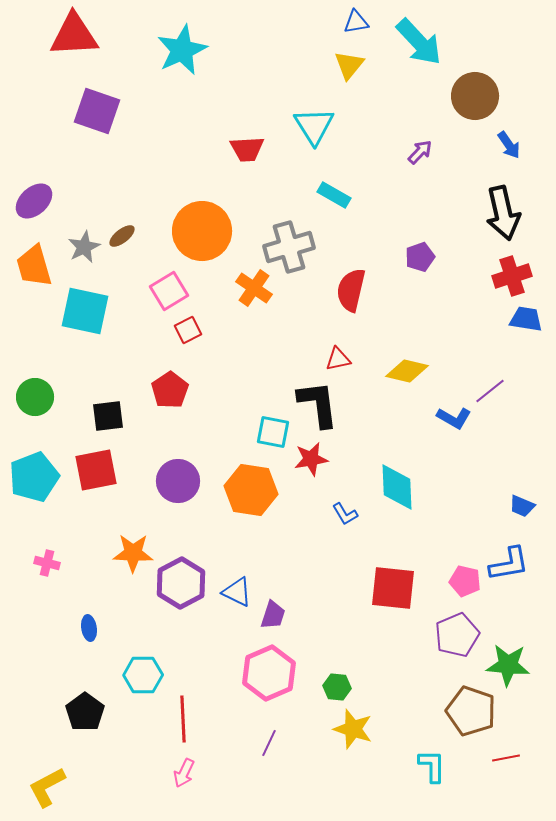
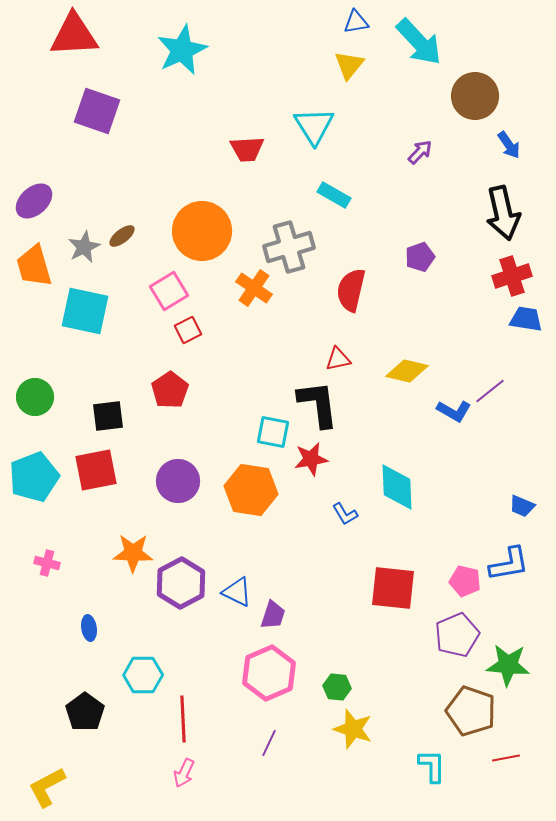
blue L-shape at (454, 418): moved 7 px up
